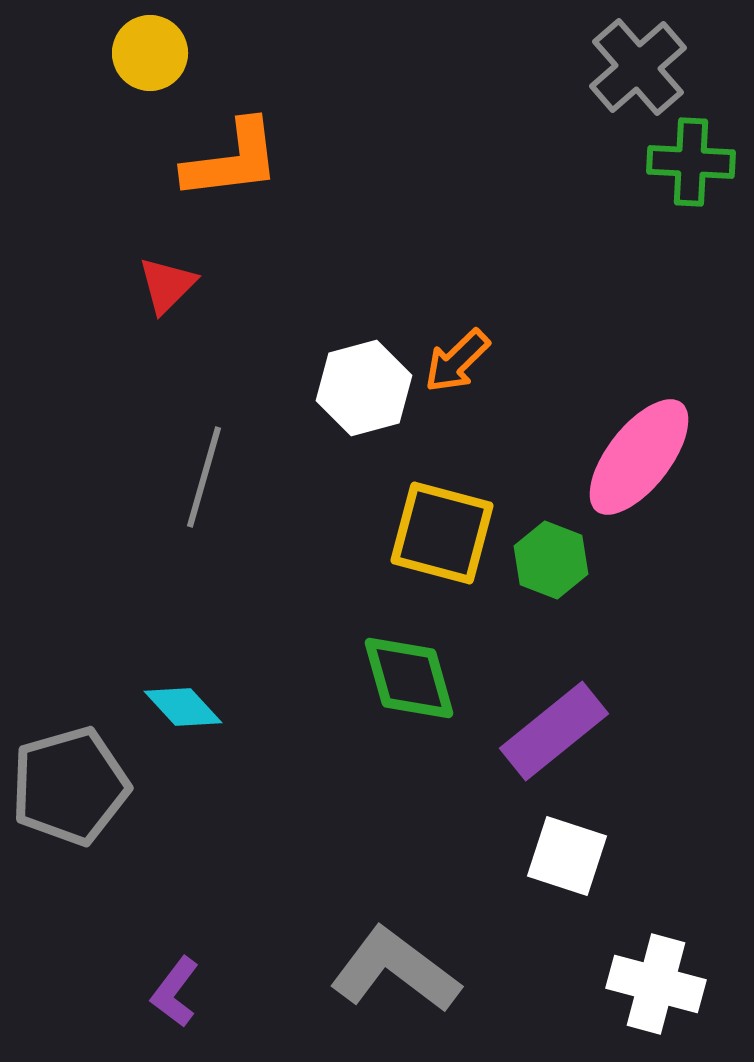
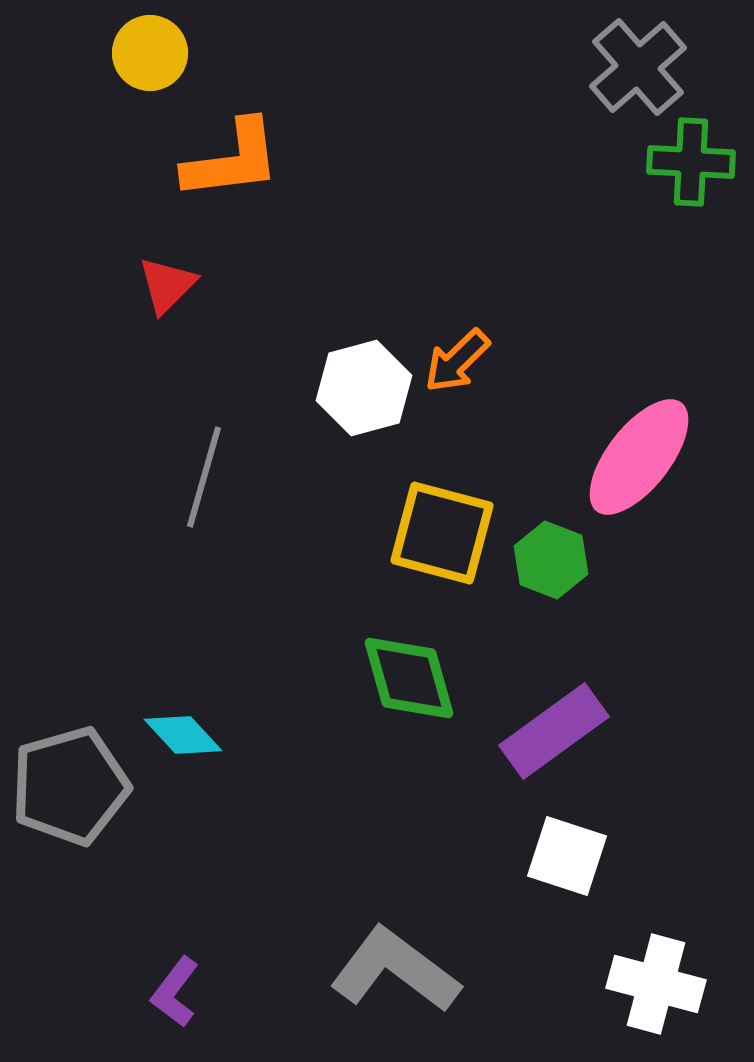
cyan diamond: moved 28 px down
purple rectangle: rotated 3 degrees clockwise
